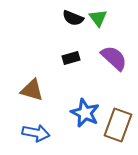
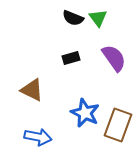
purple semicircle: rotated 12 degrees clockwise
brown triangle: rotated 10 degrees clockwise
blue arrow: moved 2 px right, 4 px down
